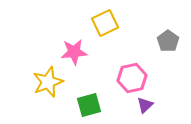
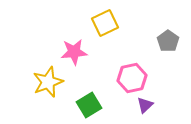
green square: rotated 15 degrees counterclockwise
